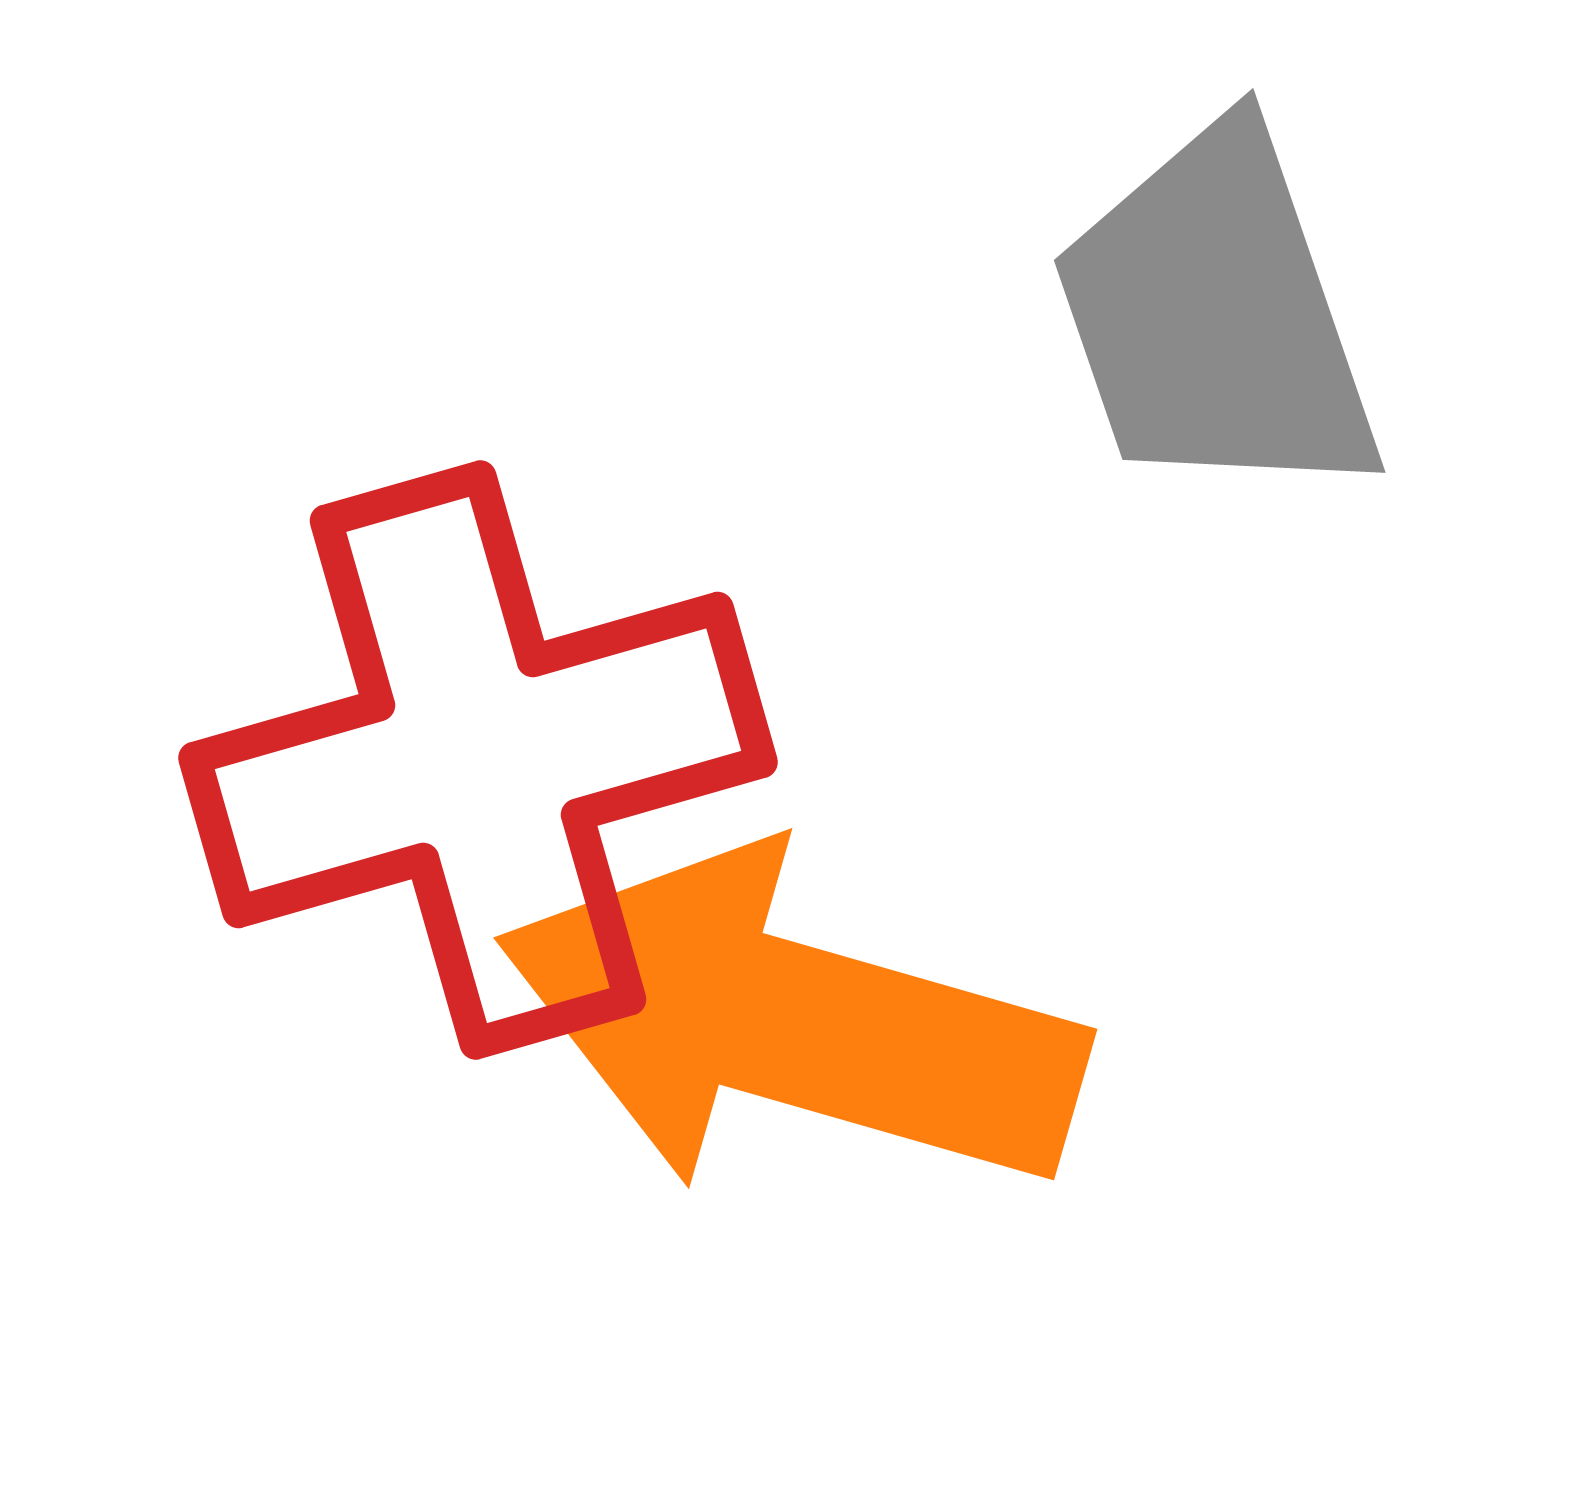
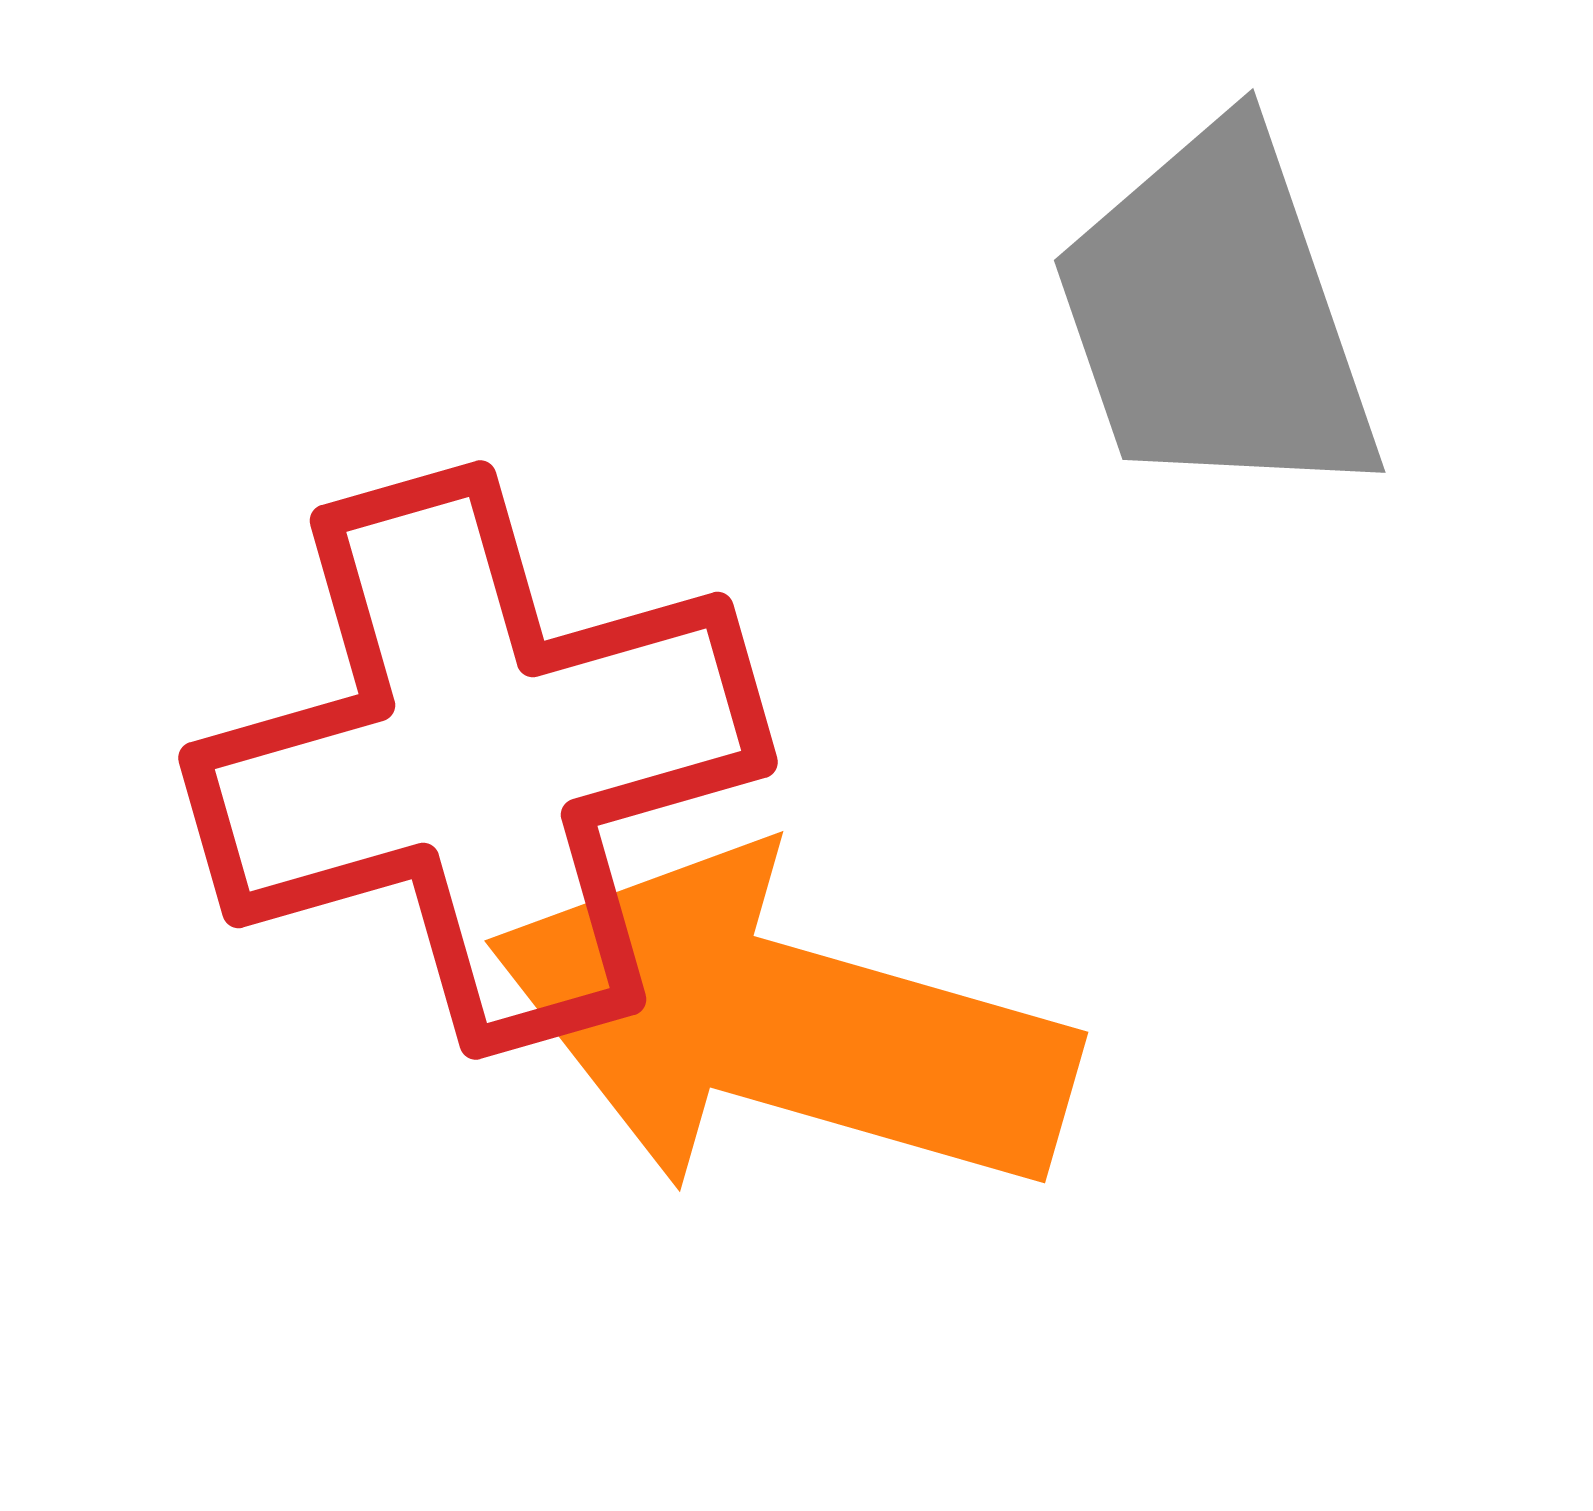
orange arrow: moved 9 px left, 3 px down
